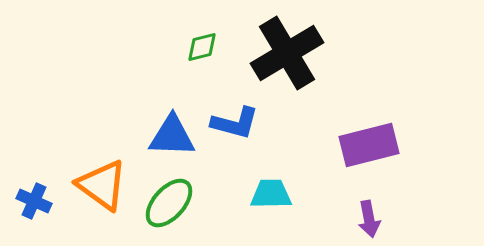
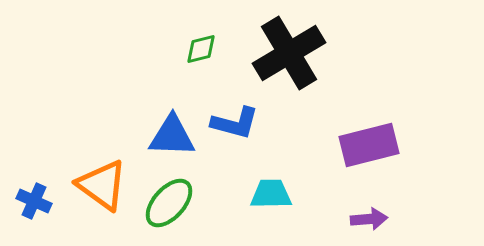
green diamond: moved 1 px left, 2 px down
black cross: moved 2 px right
purple arrow: rotated 84 degrees counterclockwise
